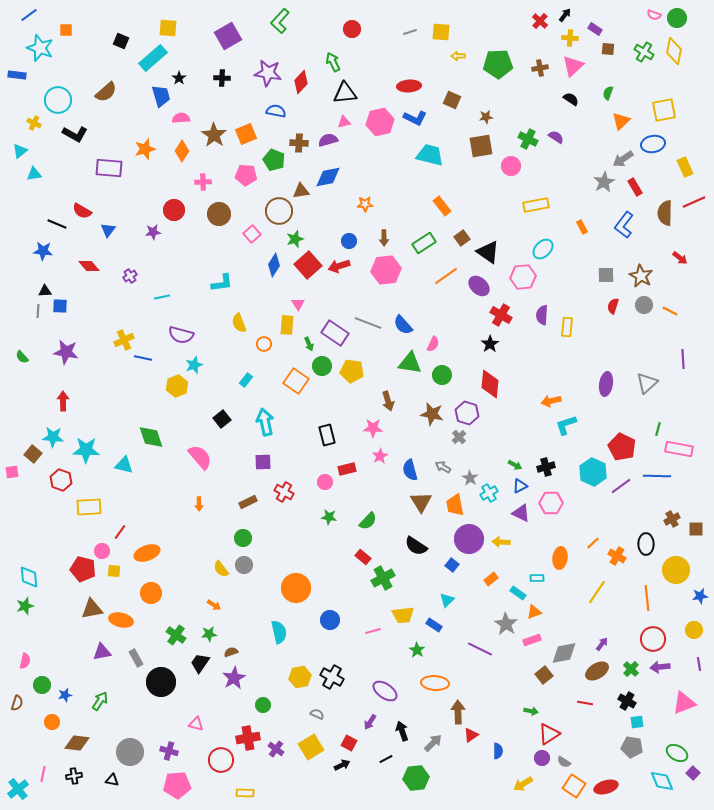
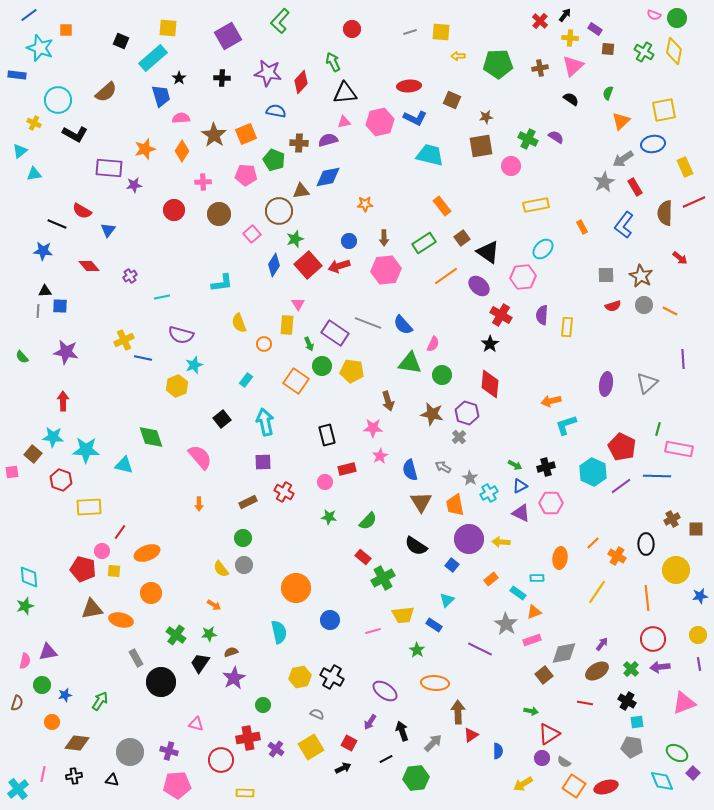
purple star at (153, 232): moved 19 px left, 47 px up
red semicircle at (613, 306): rotated 126 degrees counterclockwise
yellow circle at (694, 630): moved 4 px right, 5 px down
purple triangle at (102, 652): moved 54 px left
black arrow at (342, 765): moved 1 px right, 3 px down
